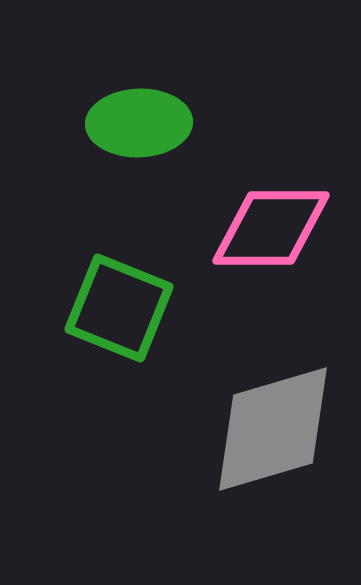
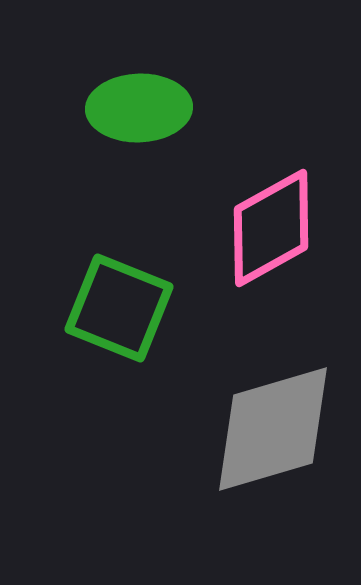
green ellipse: moved 15 px up
pink diamond: rotated 29 degrees counterclockwise
